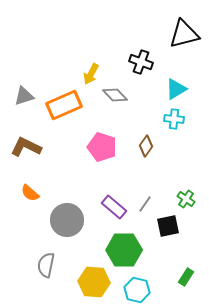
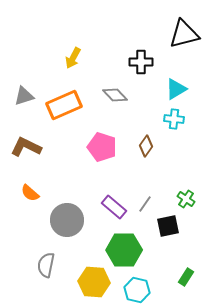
black cross: rotated 20 degrees counterclockwise
yellow arrow: moved 18 px left, 16 px up
